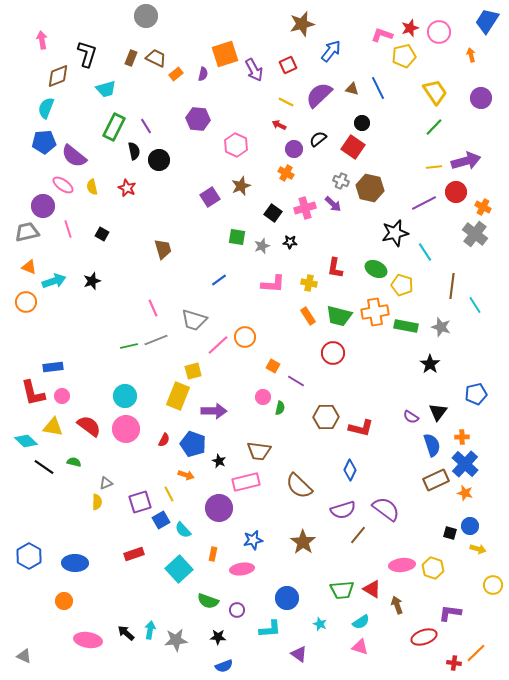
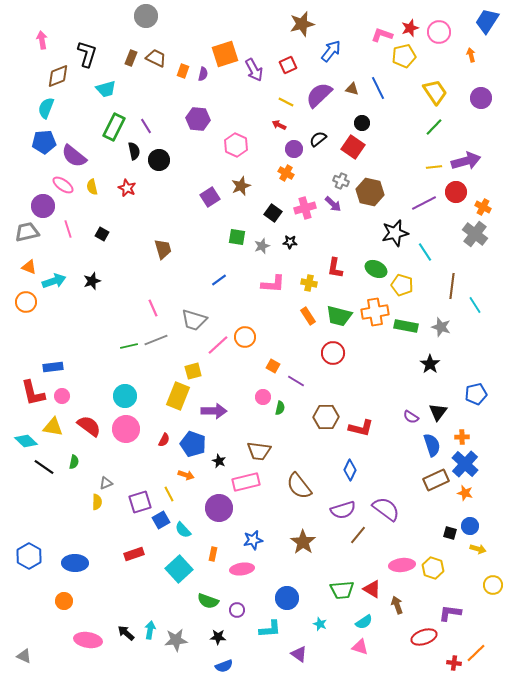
orange rectangle at (176, 74): moved 7 px right, 3 px up; rotated 32 degrees counterclockwise
brown hexagon at (370, 188): moved 4 px down
green semicircle at (74, 462): rotated 88 degrees clockwise
brown semicircle at (299, 486): rotated 8 degrees clockwise
cyan semicircle at (361, 622): moved 3 px right
